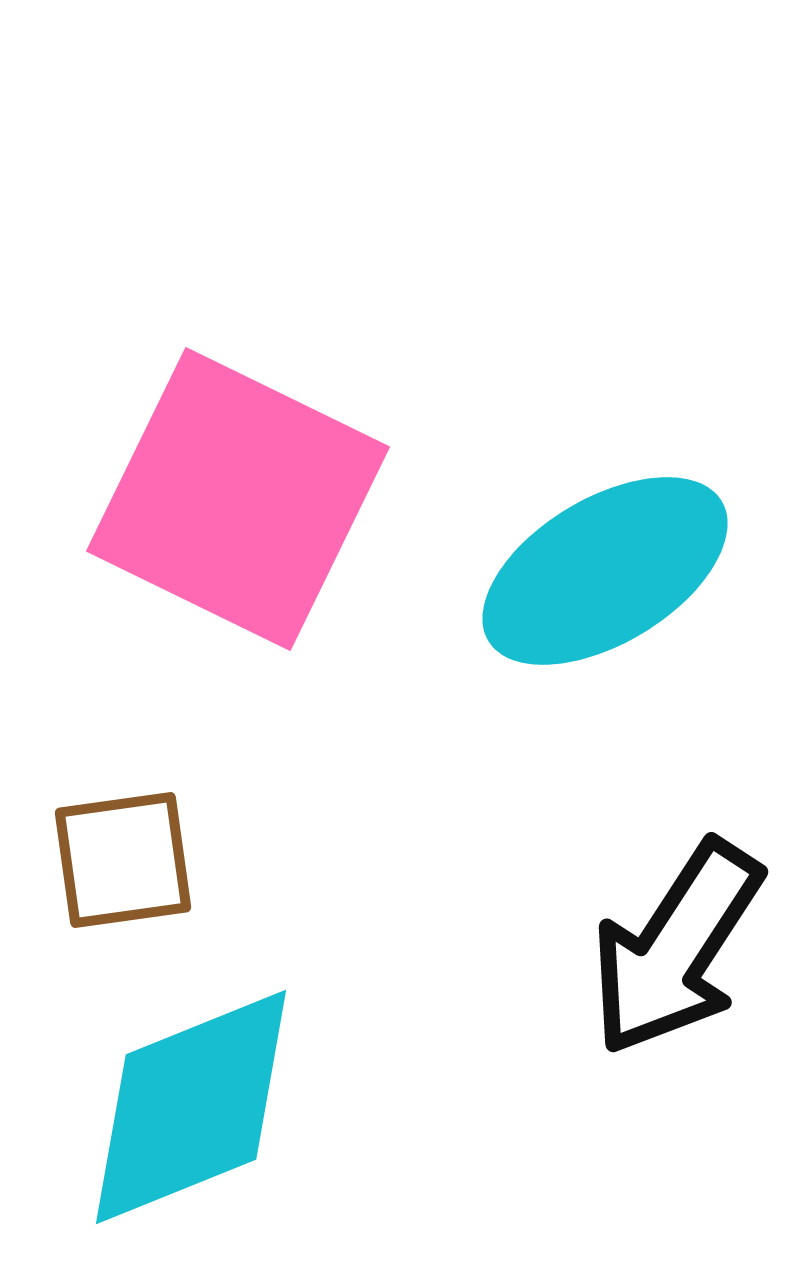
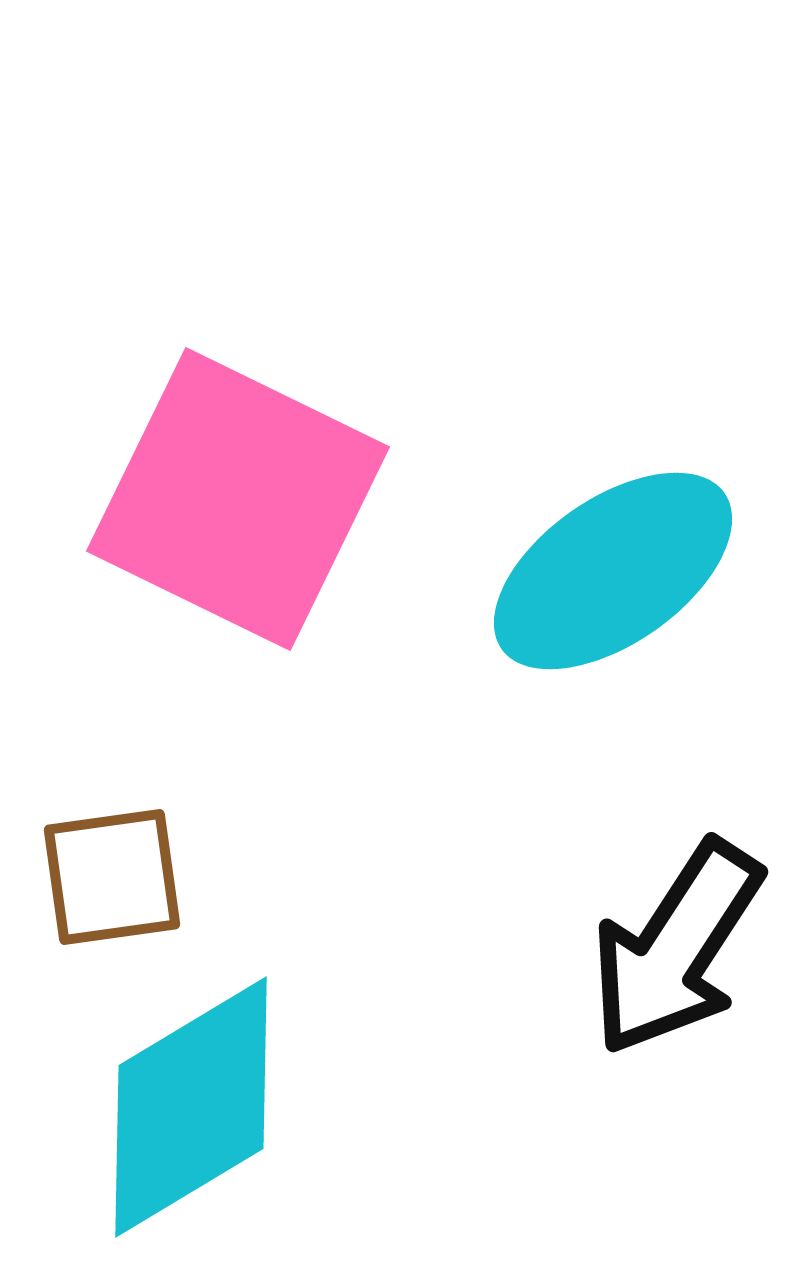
cyan ellipse: moved 8 px right; rotated 4 degrees counterclockwise
brown square: moved 11 px left, 17 px down
cyan diamond: rotated 9 degrees counterclockwise
